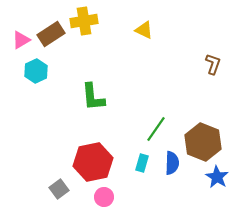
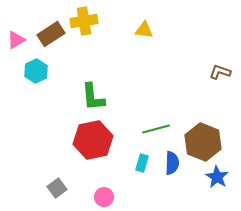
yellow triangle: rotated 18 degrees counterclockwise
pink triangle: moved 5 px left
brown L-shape: moved 7 px right, 8 px down; rotated 90 degrees counterclockwise
green line: rotated 40 degrees clockwise
red hexagon: moved 22 px up
gray square: moved 2 px left, 1 px up
